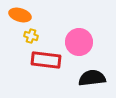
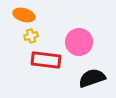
orange ellipse: moved 4 px right
yellow cross: rotated 32 degrees counterclockwise
black semicircle: rotated 12 degrees counterclockwise
